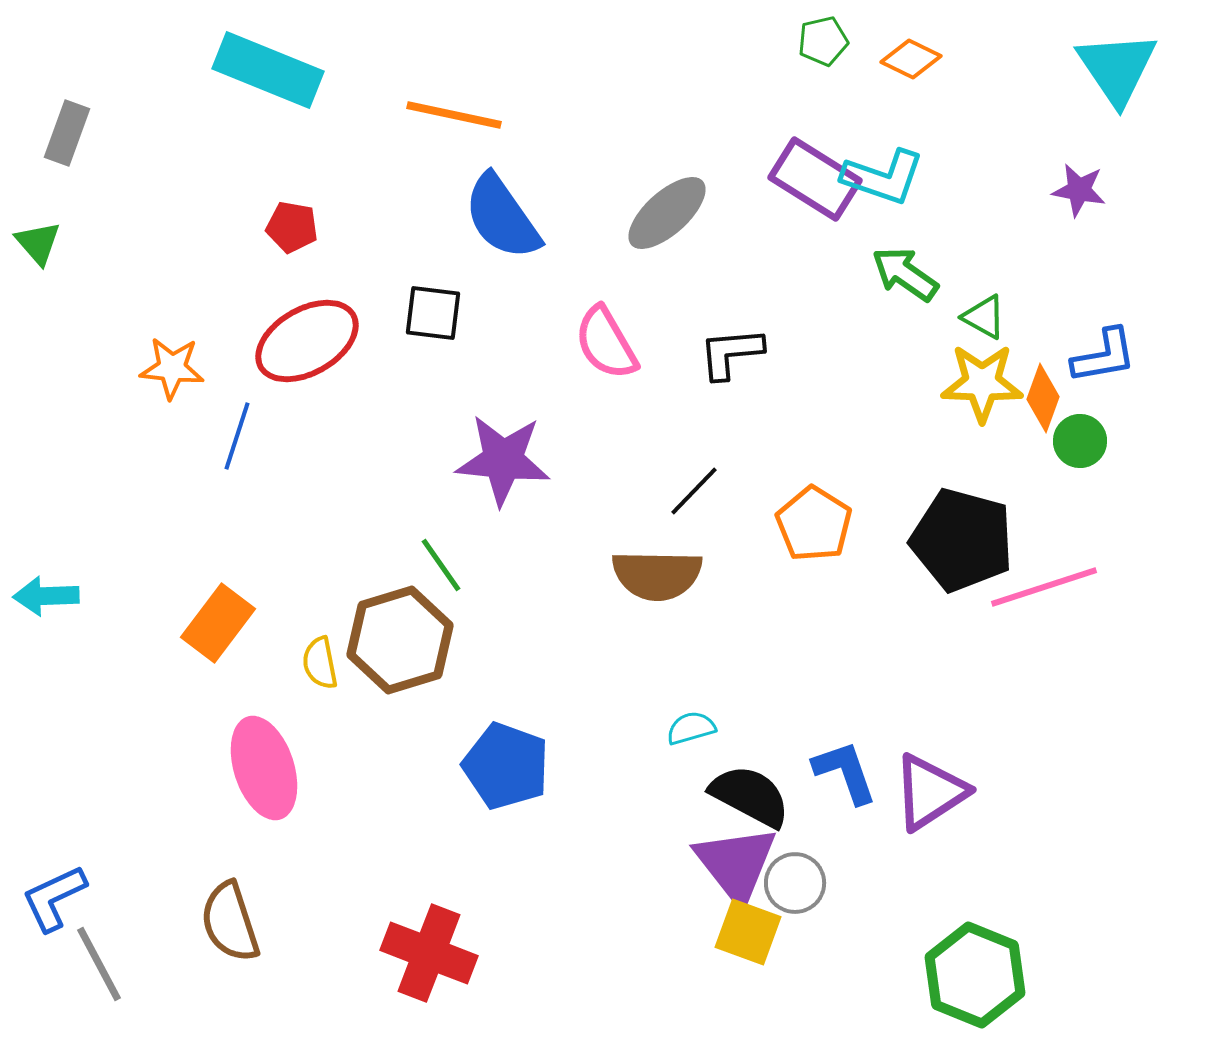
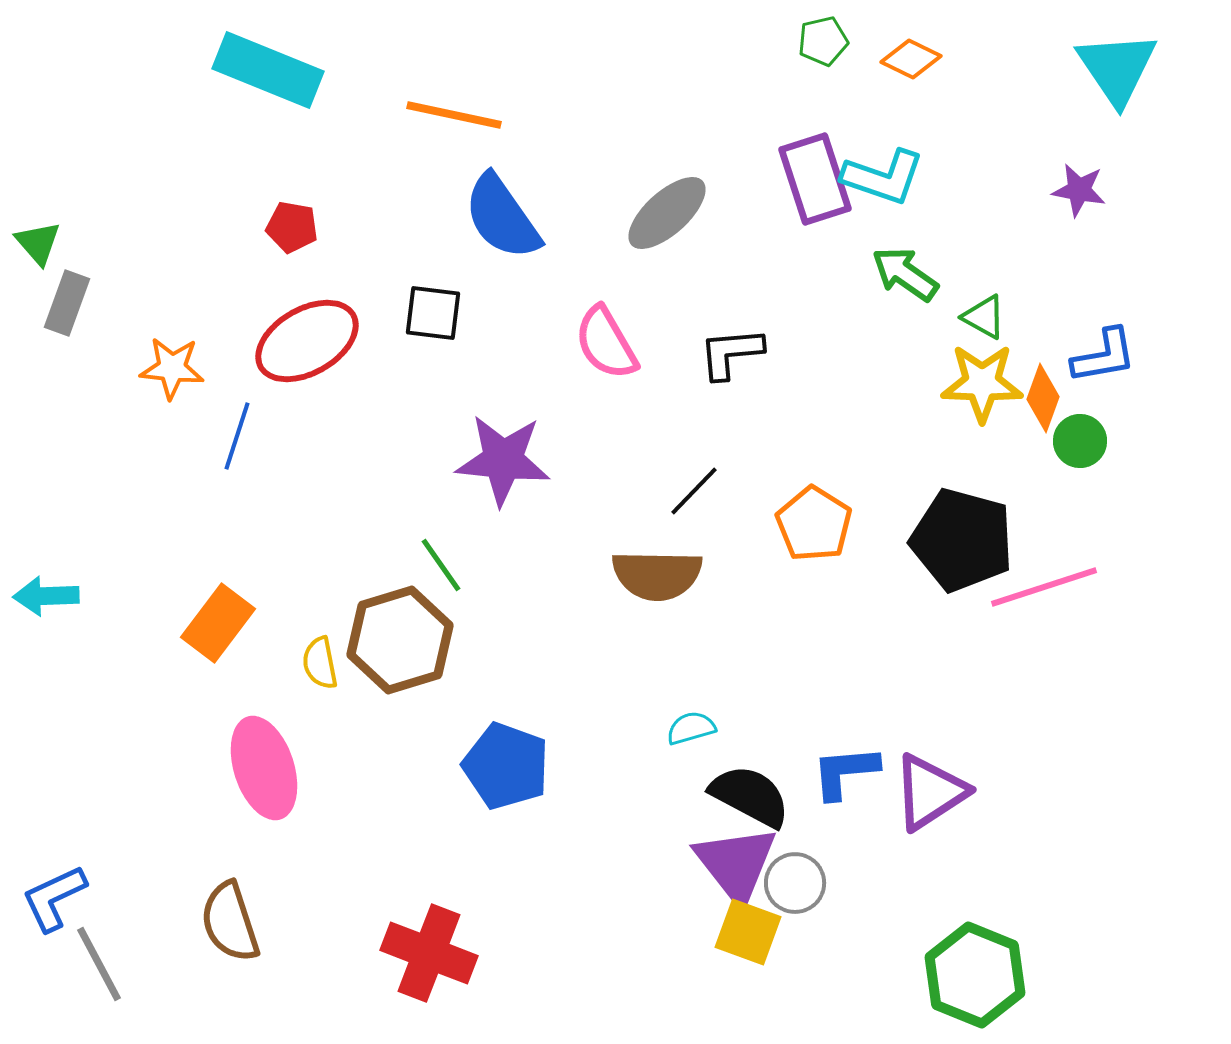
gray rectangle at (67, 133): moved 170 px down
purple rectangle at (815, 179): rotated 40 degrees clockwise
blue L-shape at (845, 772): rotated 76 degrees counterclockwise
